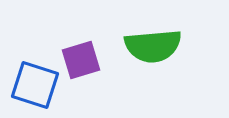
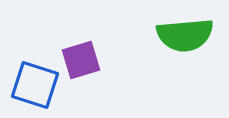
green semicircle: moved 32 px right, 11 px up
